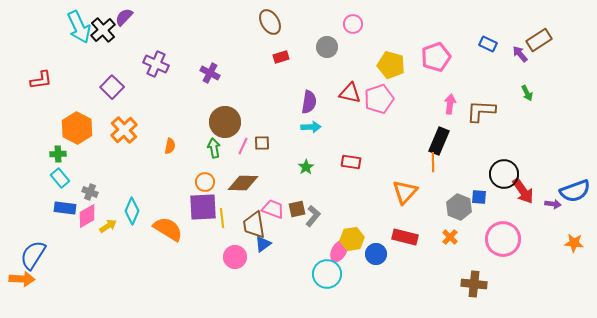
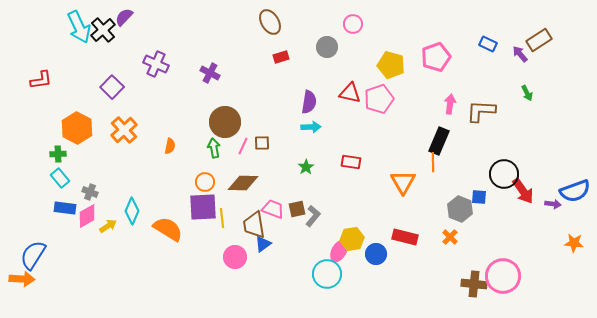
orange triangle at (405, 192): moved 2 px left, 10 px up; rotated 12 degrees counterclockwise
gray hexagon at (459, 207): moved 1 px right, 2 px down
pink circle at (503, 239): moved 37 px down
